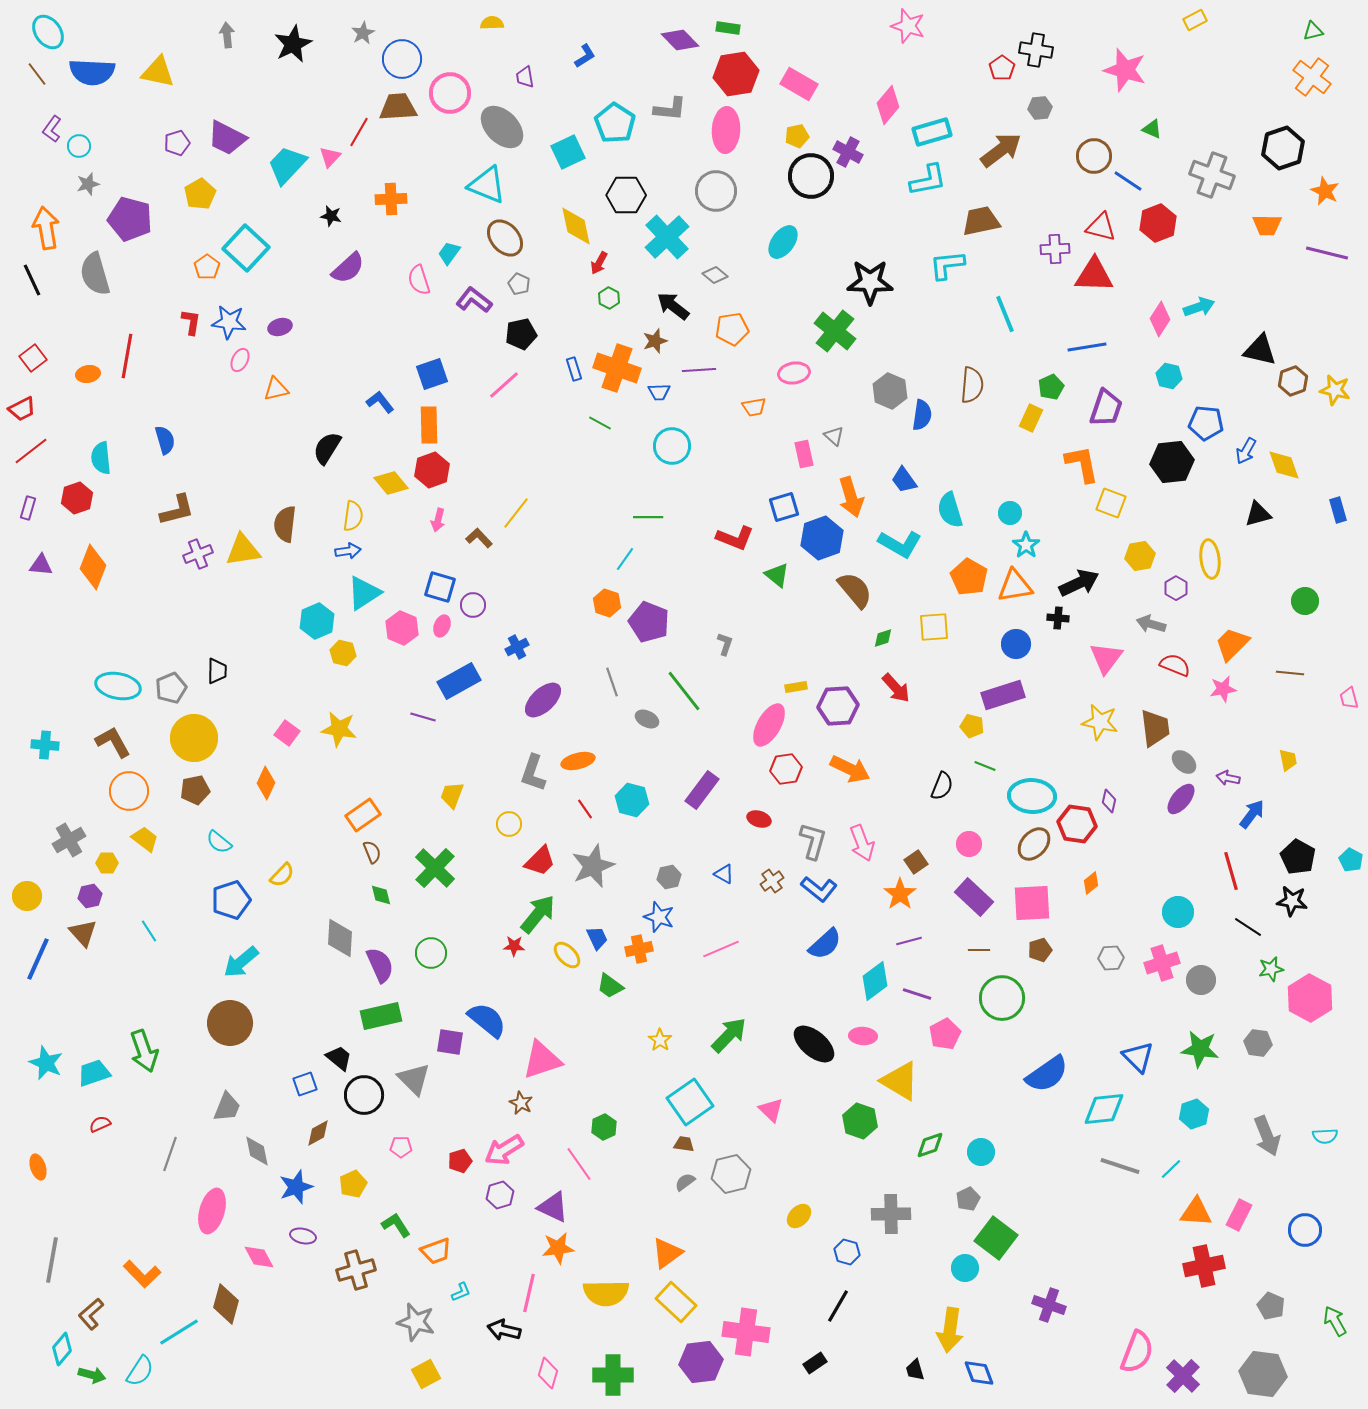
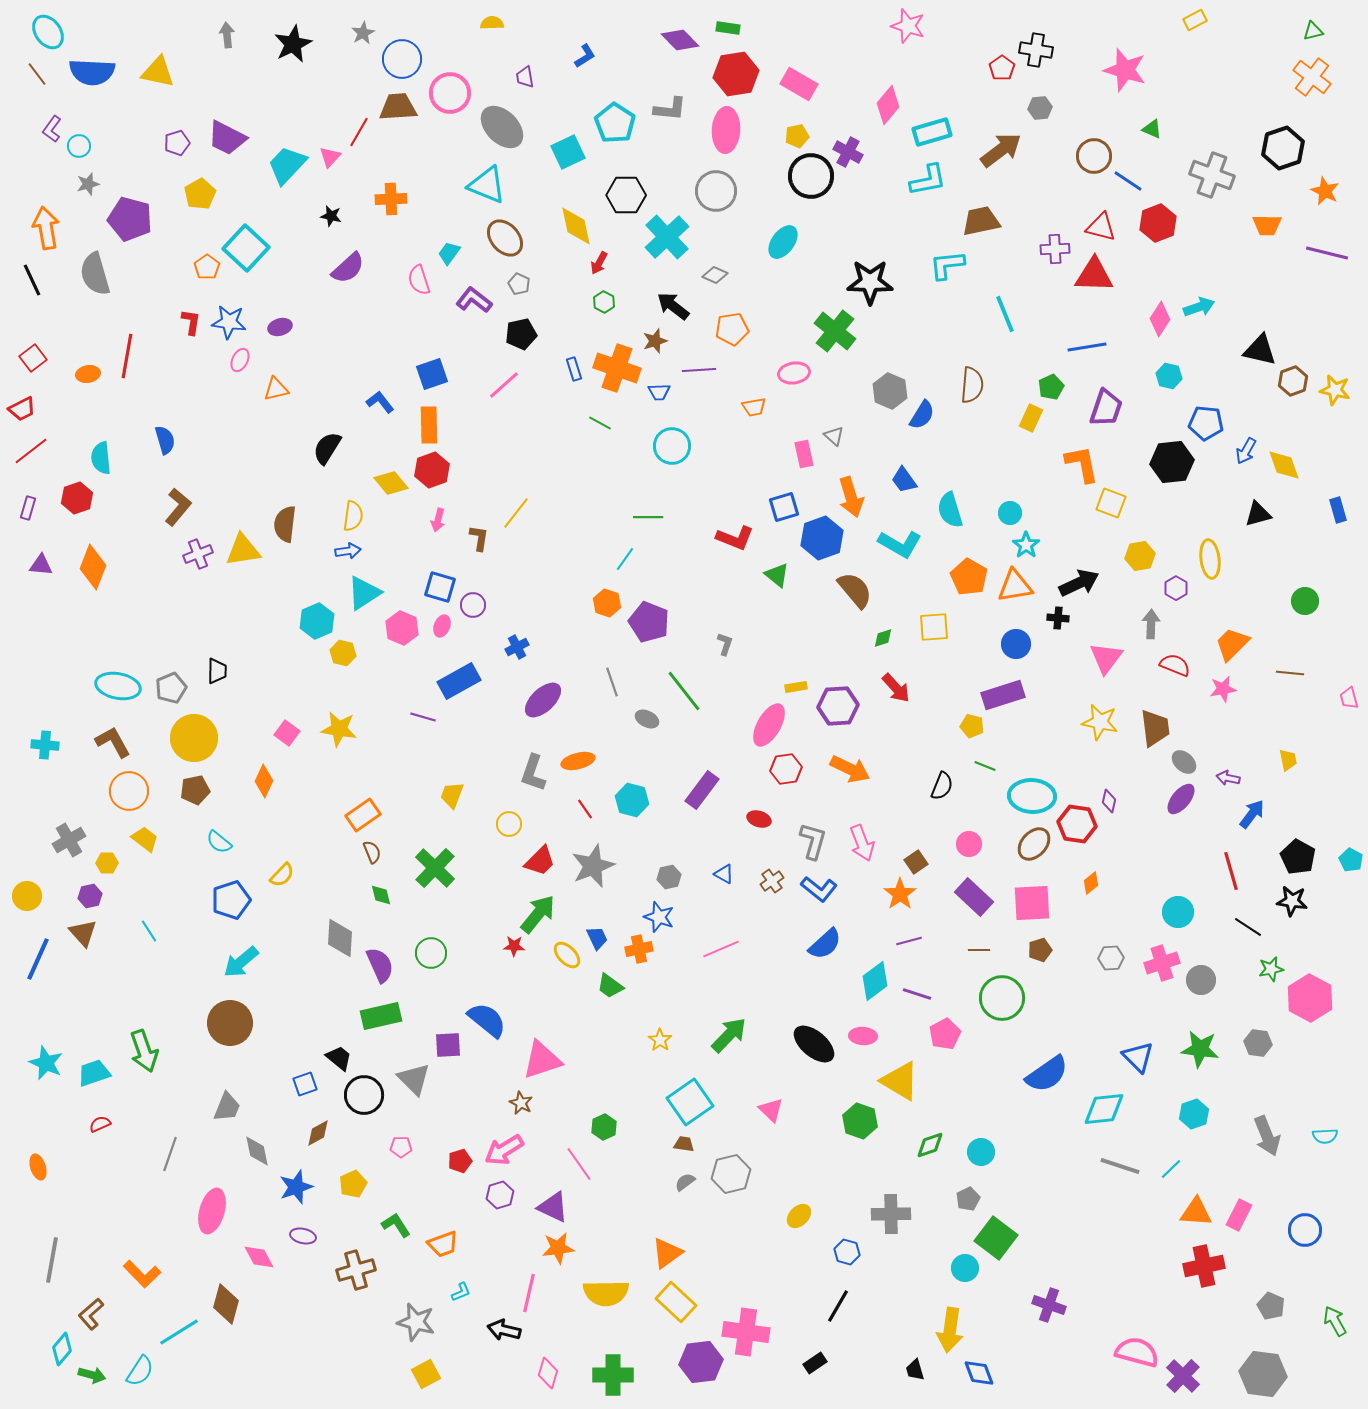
gray diamond at (715, 275): rotated 15 degrees counterclockwise
green hexagon at (609, 298): moved 5 px left, 4 px down
blue semicircle at (922, 415): rotated 24 degrees clockwise
brown L-shape at (177, 510): moved 1 px right, 3 px up; rotated 36 degrees counterclockwise
brown L-shape at (479, 538): rotated 52 degrees clockwise
gray arrow at (1151, 624): rotated 76 degrees clockwise
orange diamond at (266, 783): moved 2 px left, 2 px up
purple square at (450, 1042): moved 2 px left, 3 px down; rotated 12 degrees counterclockwise
orange trapezoid at (436, 1251): moved 7 px right, 7 px up
pink semicircle at (1137, 1352): rotated 96 degrees counterclockwise
